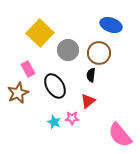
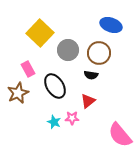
black semicircle: rotated 88 degrees counterclockwise
